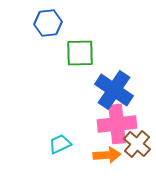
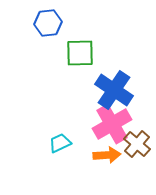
pink cross: moved 5 px left; rotated 24 degrees counterclockwise
cyan trapezoid: moved 1 px up
